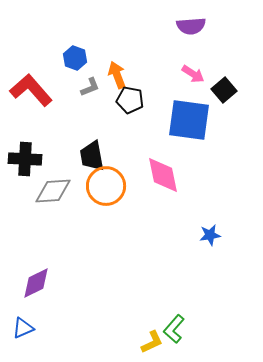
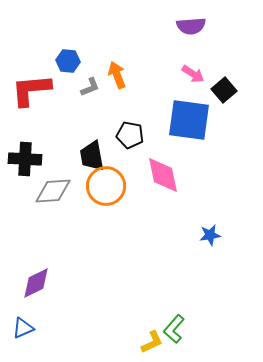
blue hexagon: moved 7 px left, 3 px down; rotated 15 degrees counterclockwise
red L-shape: rotated 54 degrees counterclockwise
black pentagon: moved 35 px down
